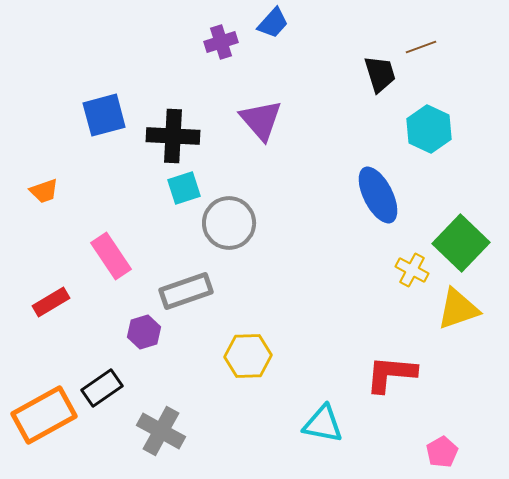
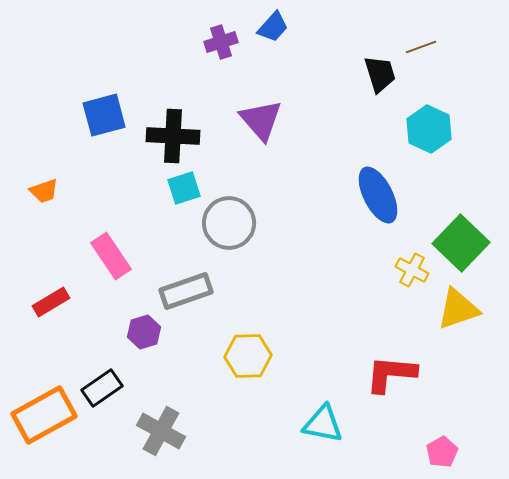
blue trapezoid: moved 4 px down
